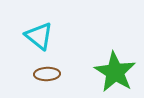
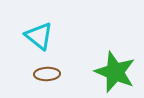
green star: rotated 9 degrees counterclockwise
